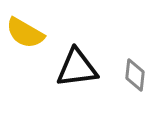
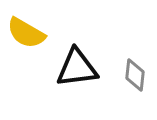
yellow semicircle: moved 1 px right
